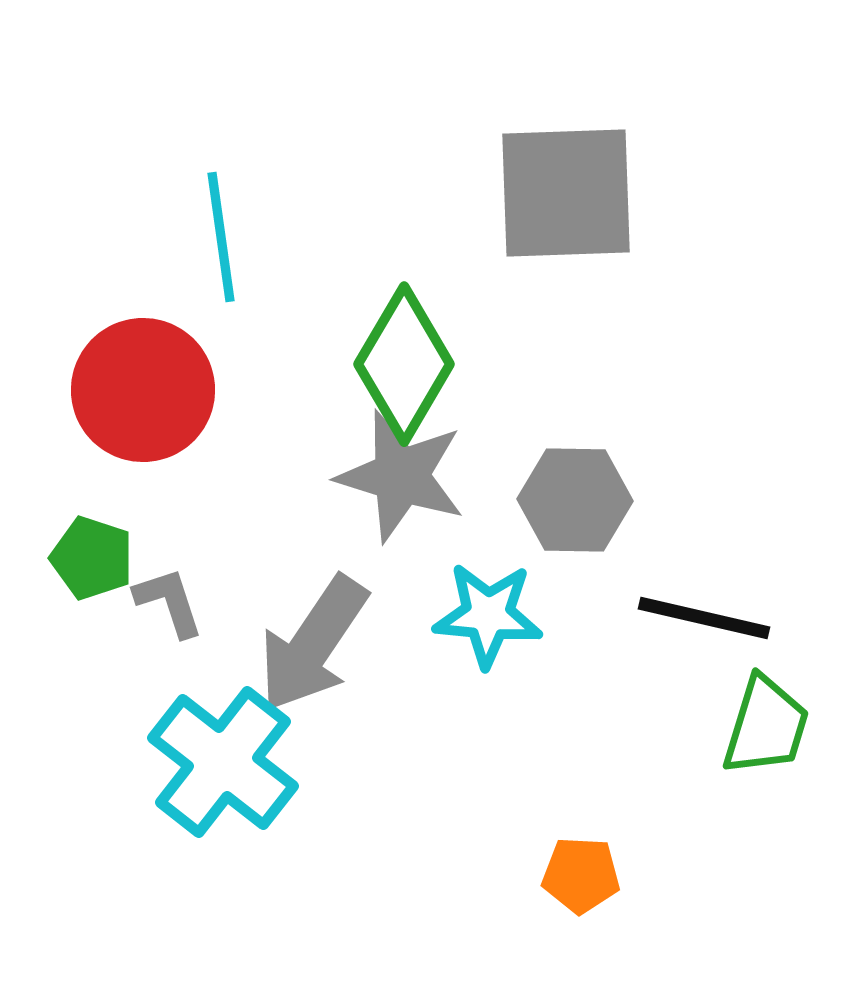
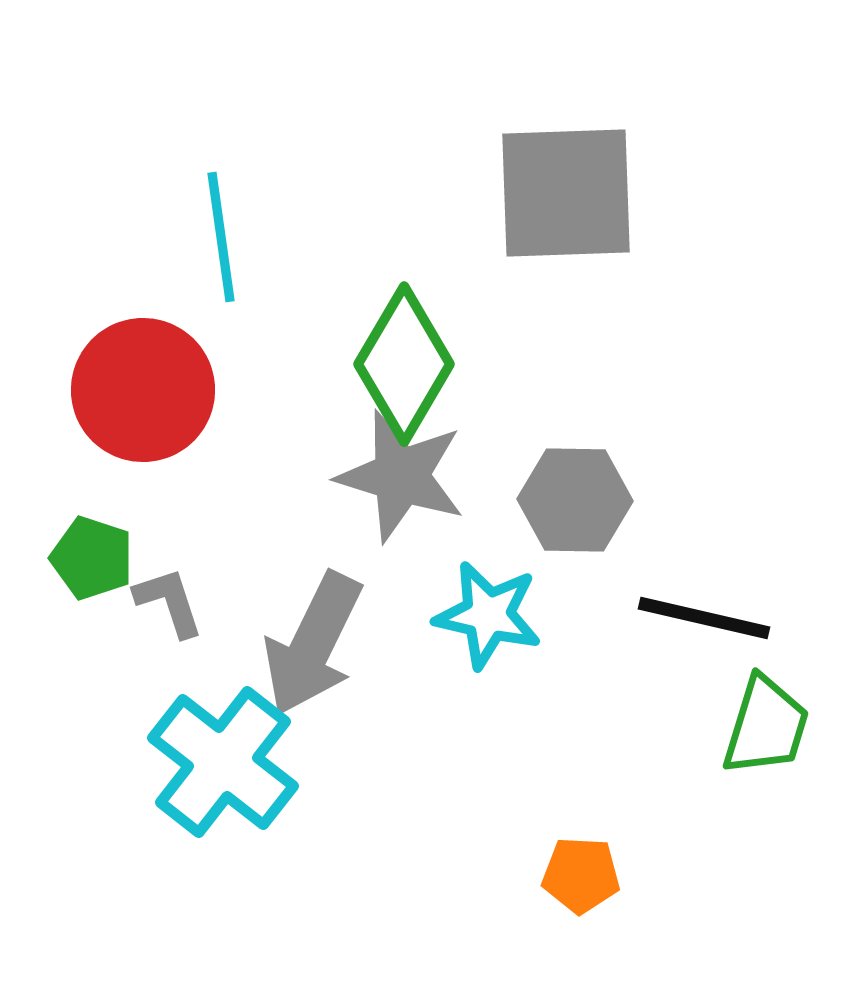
cyan star: rotated 8 degrees clockwise
gray arrow: rotated 8 degrees counterclockwise
